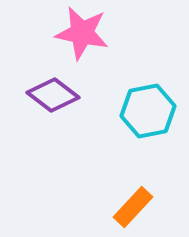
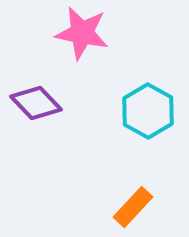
purple diamond: moved 17 px left, 8 px down; rotated 9 degrees clockwise
cyan hexagon: rotated 20 degrees counterclockwise
